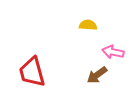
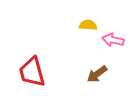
pink arrow: moved 12 px up
brown arrow: moved 1 px up
